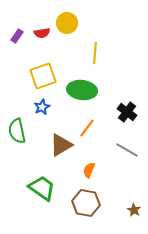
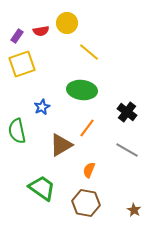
red semicircle: moved 1 px left, 2 px up
yellow line: moved 6 px left, 1 px up; rotated 55 degrees counterclockwise
yellow square: moved 21 px left, 12 px up
